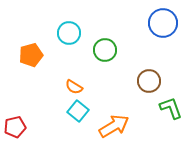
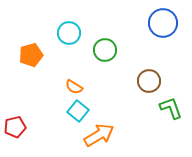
orange arrow: moved 15 px left, 9 px down
